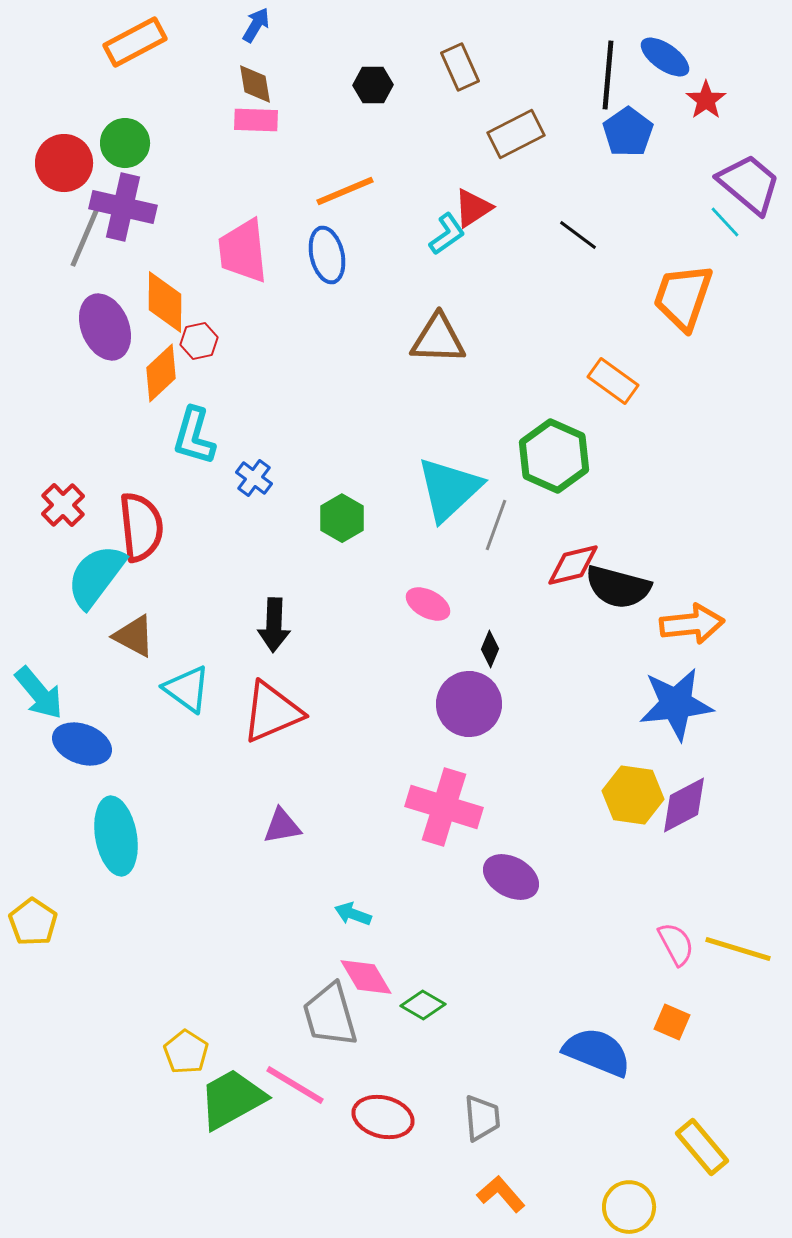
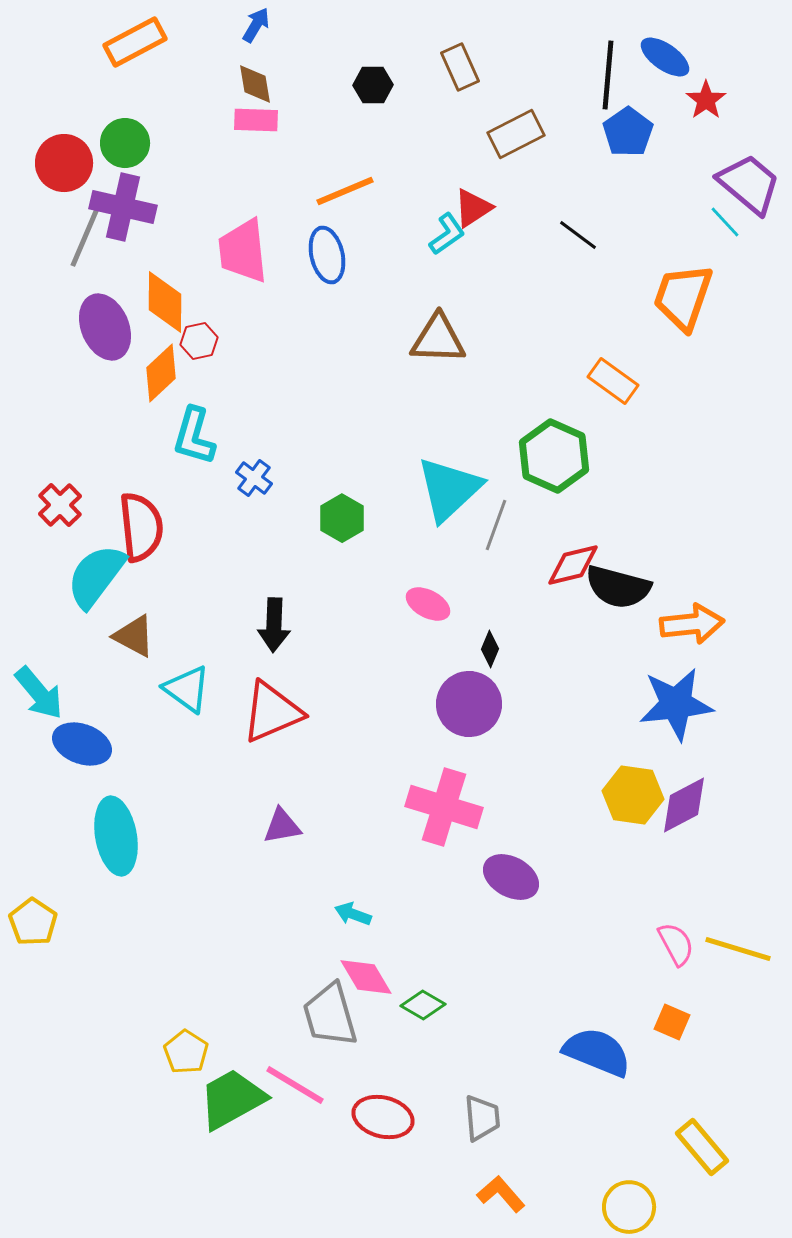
red cross at (63, 505): moved 3 px left
